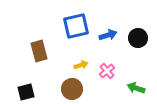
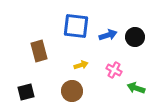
blue square: rotated 20 degrees clockwise
black circle: moved 3 px left, 1 px up
pink cross: moved 7 px right, 1 px up; rotated 21 degrees counterclockwise
brown circle: moved 2 px down
